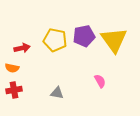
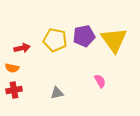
gray triangle: rotated 24 degrees counterclockwise
